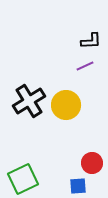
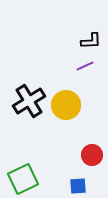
red circle: moved 8 px up
